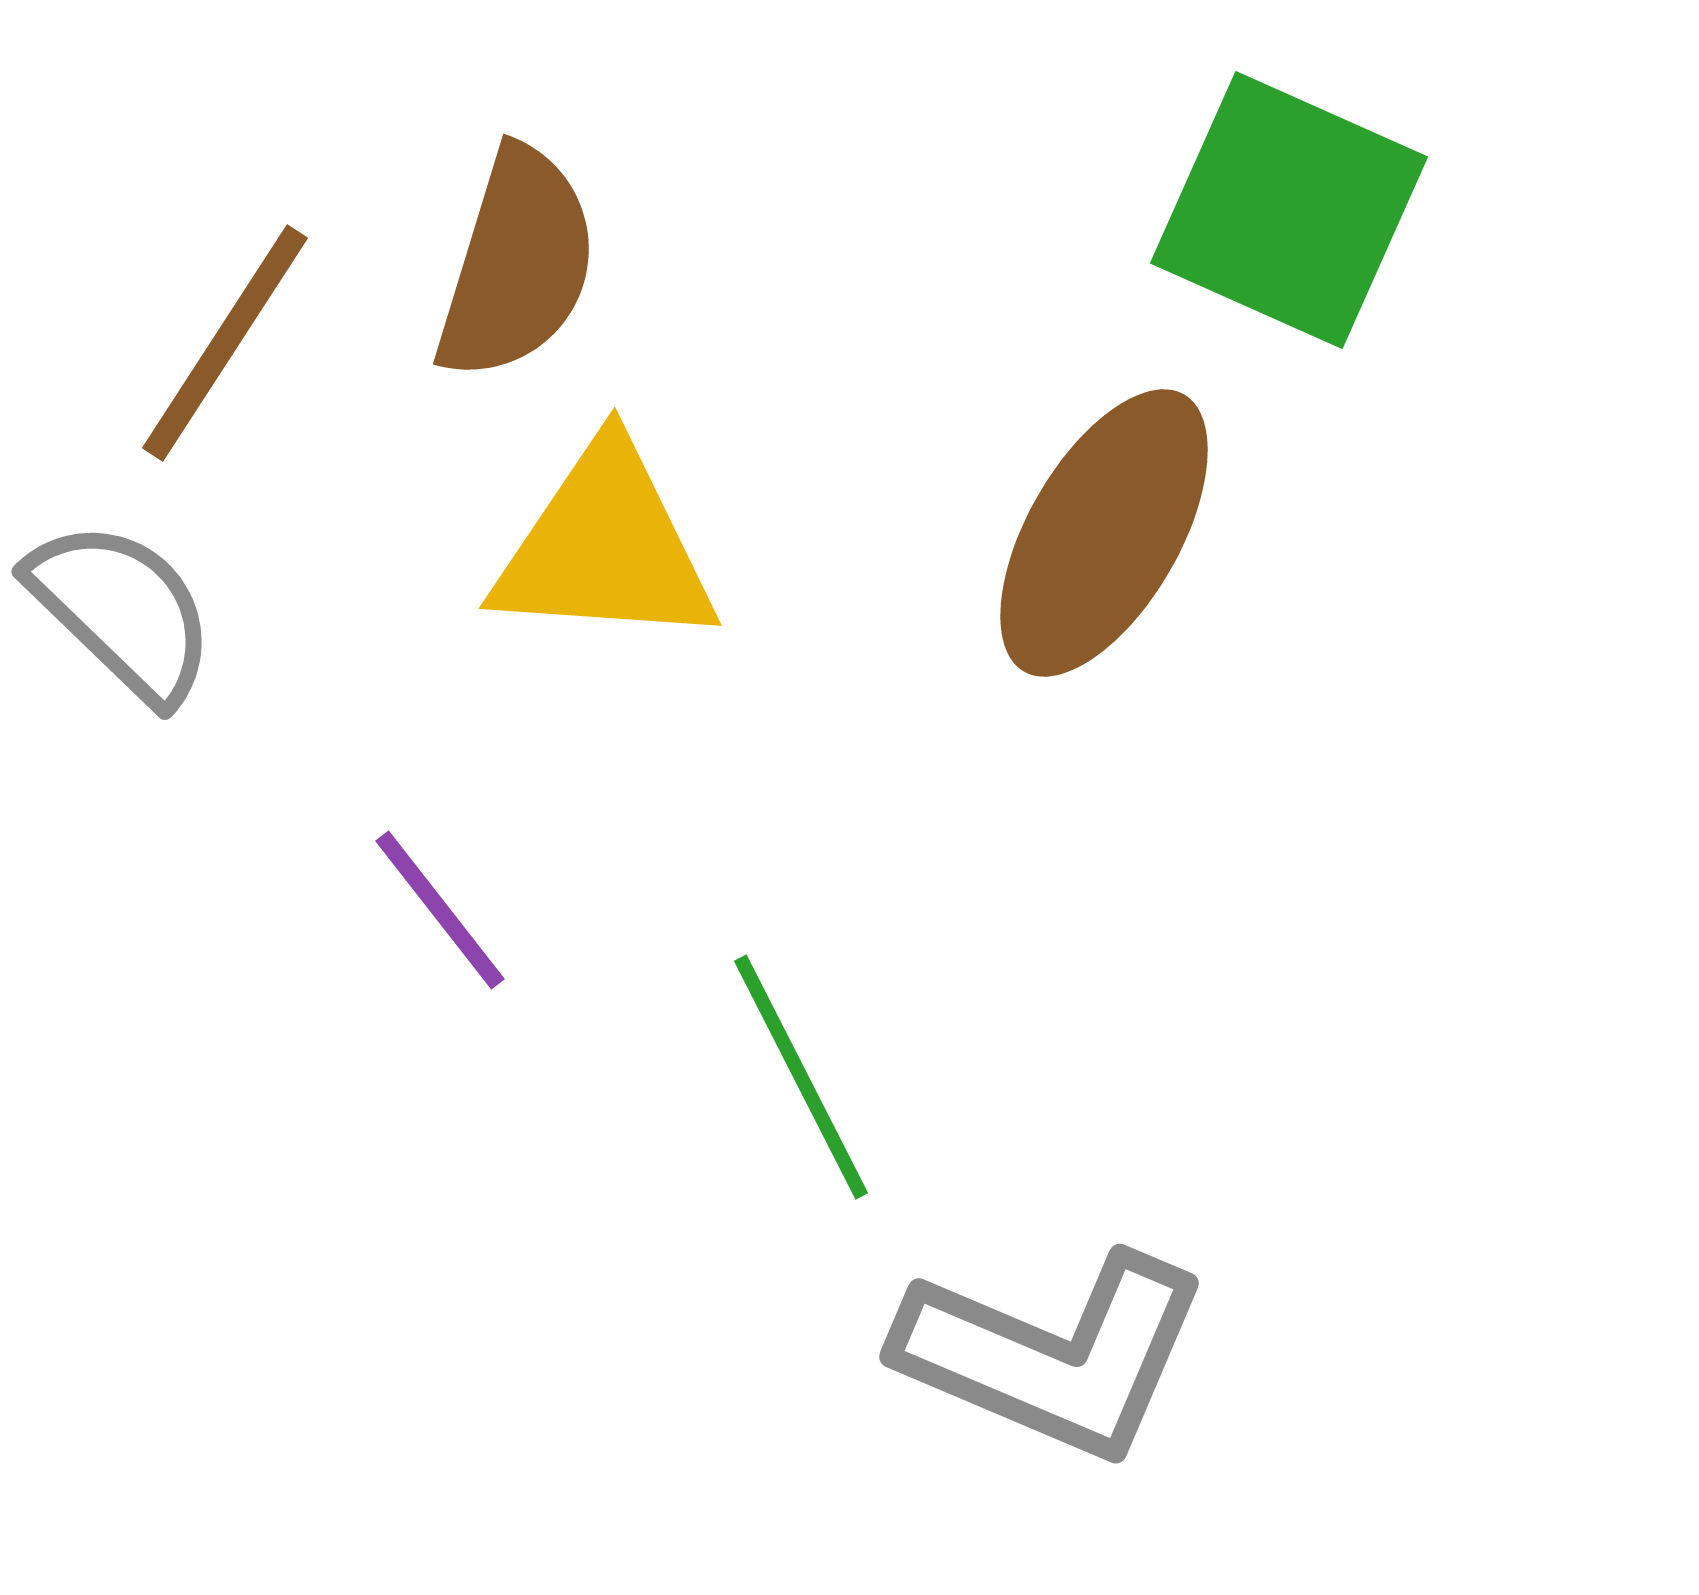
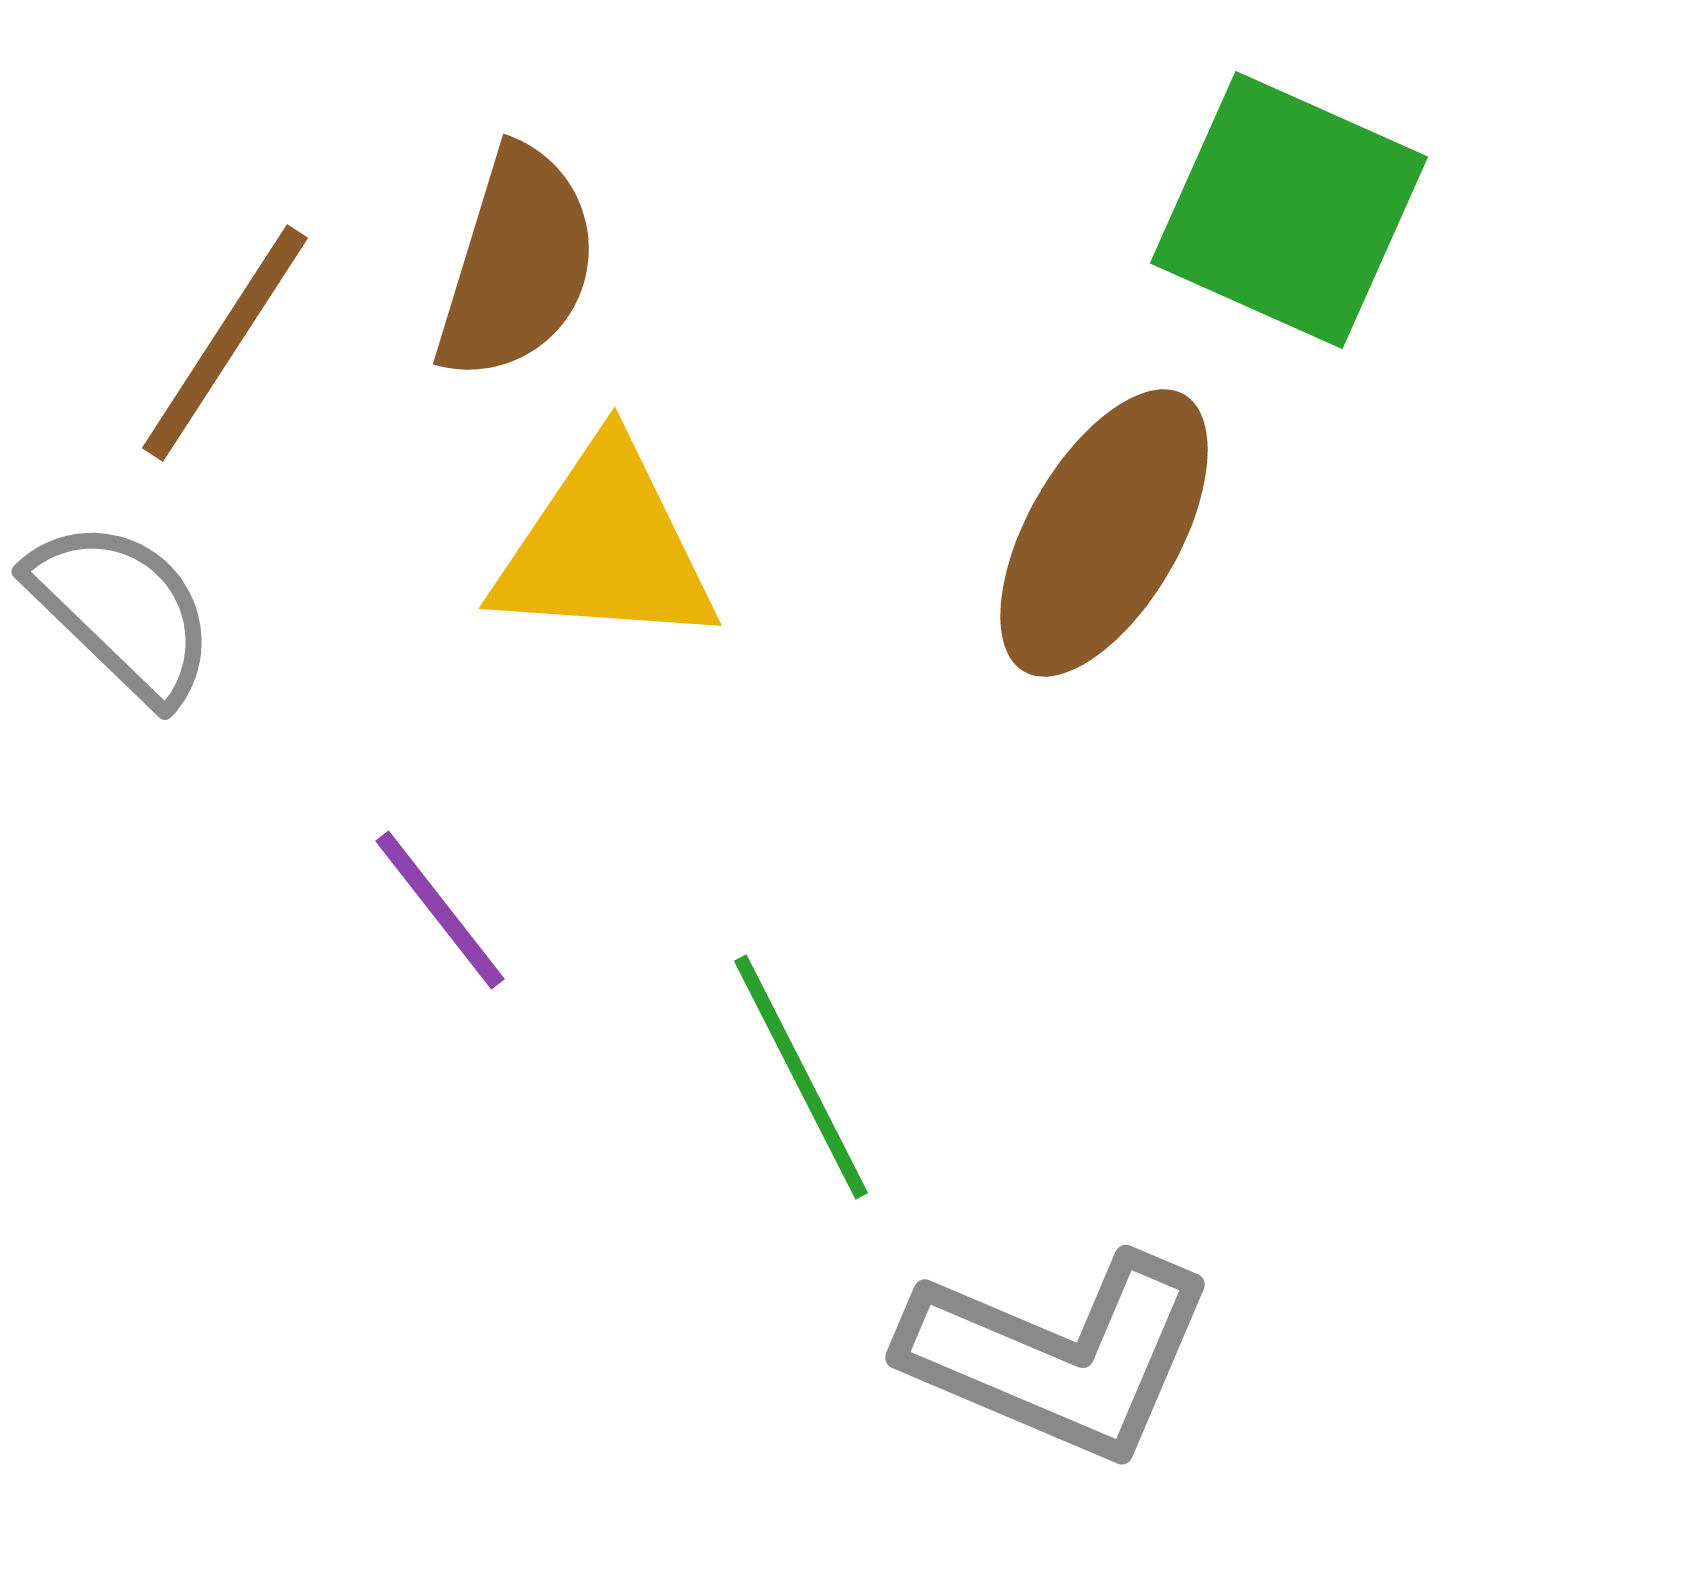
gray L-shape: moved 6 px right, 1 px down
